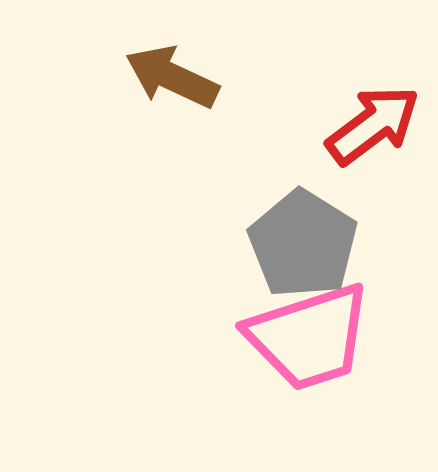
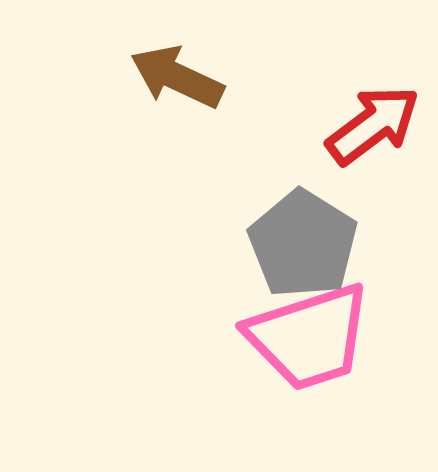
brown arrow: moved 5 px right
